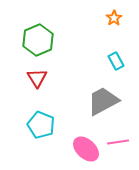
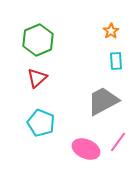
orange star: moved 3 px left, 13 px down
cyan rectangle: rotated 24 degrees clockwise
red triangle: rotated 20 degrees clockwise
cyan pentagon: moved 2 px up
pink line: rotated 45 degrees counterclockwise
pink ellipse: rotated 20 degrees counterclockwise
